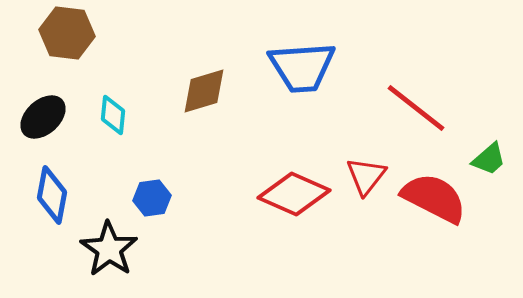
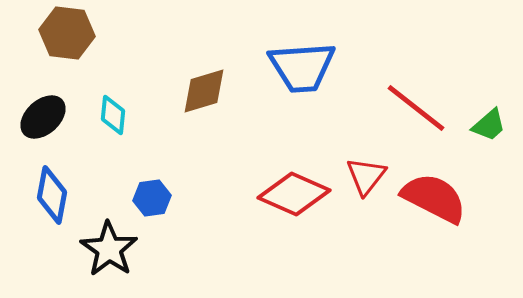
green trapezoid: moved 34 px up
